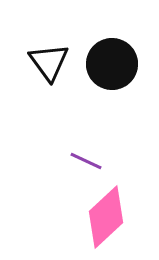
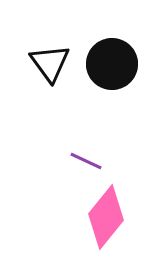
black triangle: moved 1 px right, 1 px down
pink diamond: rotated 8 degrees counterclockwise
